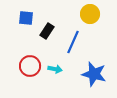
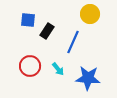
blue square: moved 2 px right, 2 px down
cyan arrow: moved 3 px right; rotated 40 degrees clockwise
blue star: moved 6 px left, 4 px down; rotated 10 degrees counterclockwise
